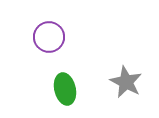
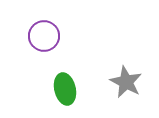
purple circle: moved 5 px left, 1 px up
